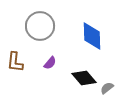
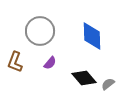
gray circle: moved 5 px down
brown L-shape: rotated 15 degrees clockwise
gray semicircle: moved 1 px right, 4 px up
